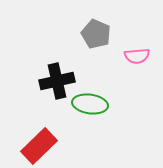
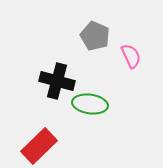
gray pentagon: moved 1 px left, 2 px down
pink semicircle: moved 6 px left; rotated 110 degrees counterclockwise
black cross: rotated 28 degrees clockwise
